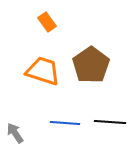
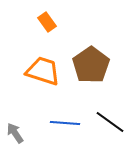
black line: rotated 32 degrees clockwise
